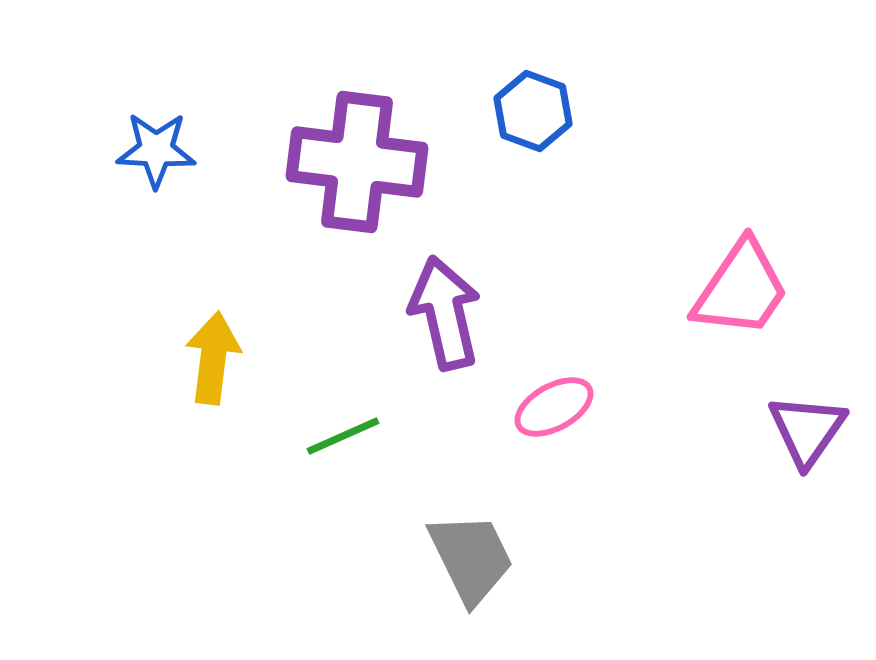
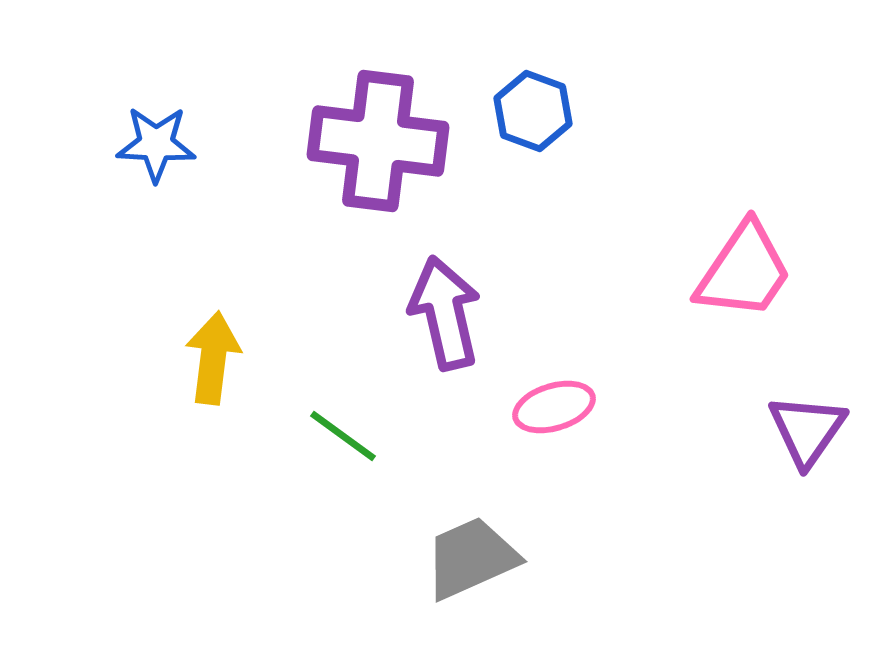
blue star: moved 6 px up
purple cross: moved 21 px right, 21 px up
pink trapezoid: moved 3 px right, 18 px up
pink ellipse: rotated 12 degrees clockwise
green line: rotated 60 degrees clockwise
gray trapezoid: rotated 88 degrees counterclockwise
